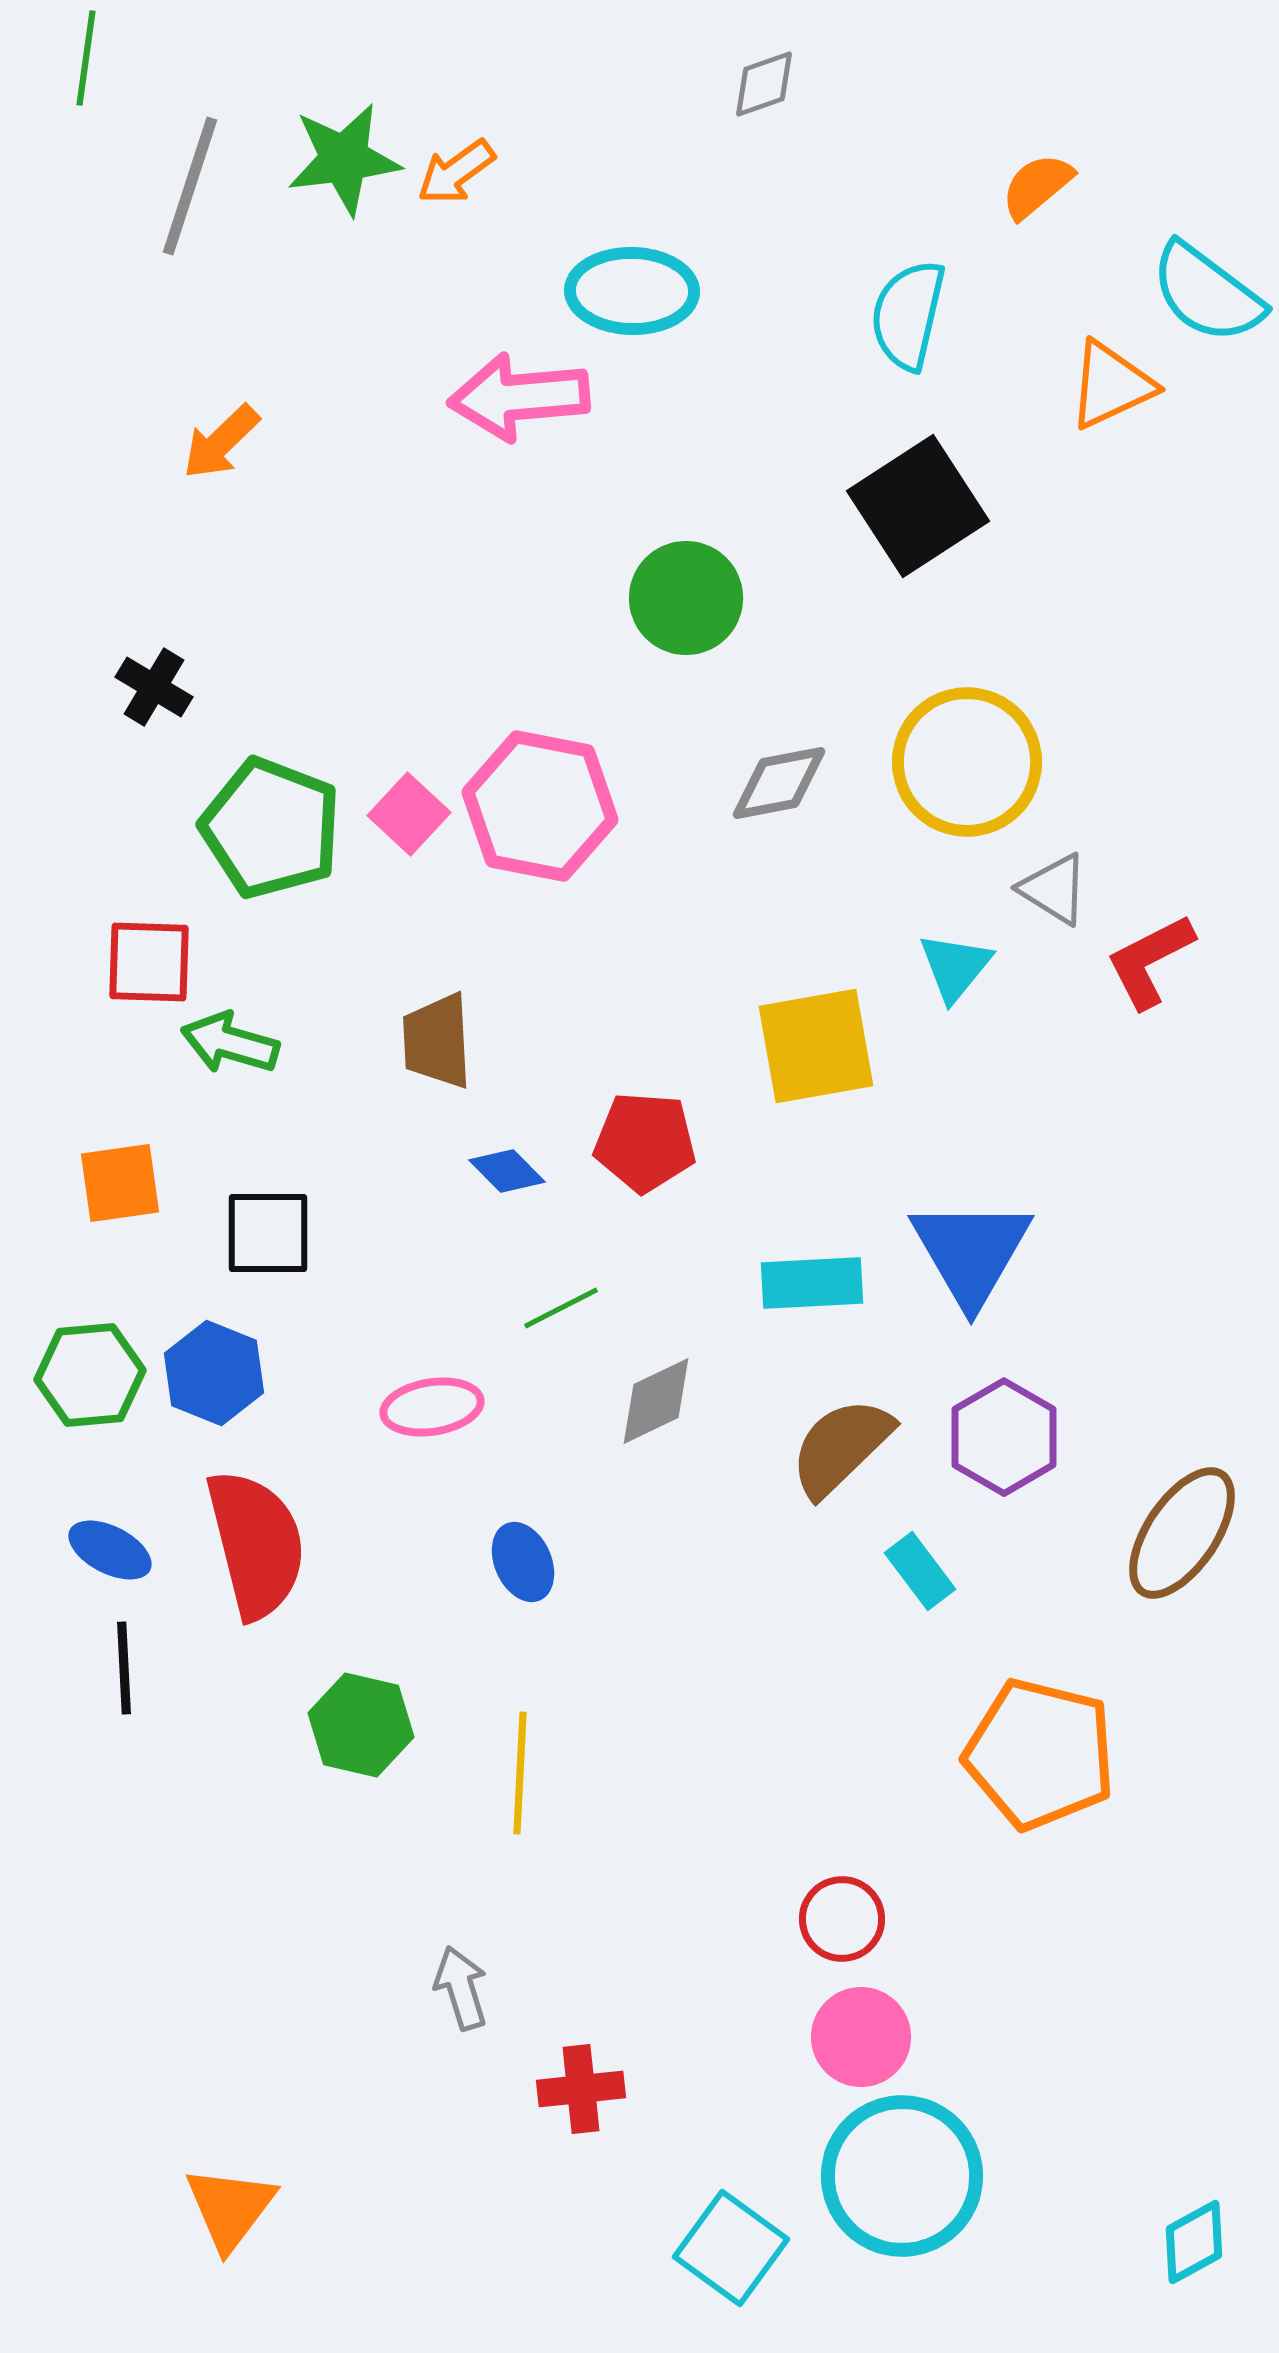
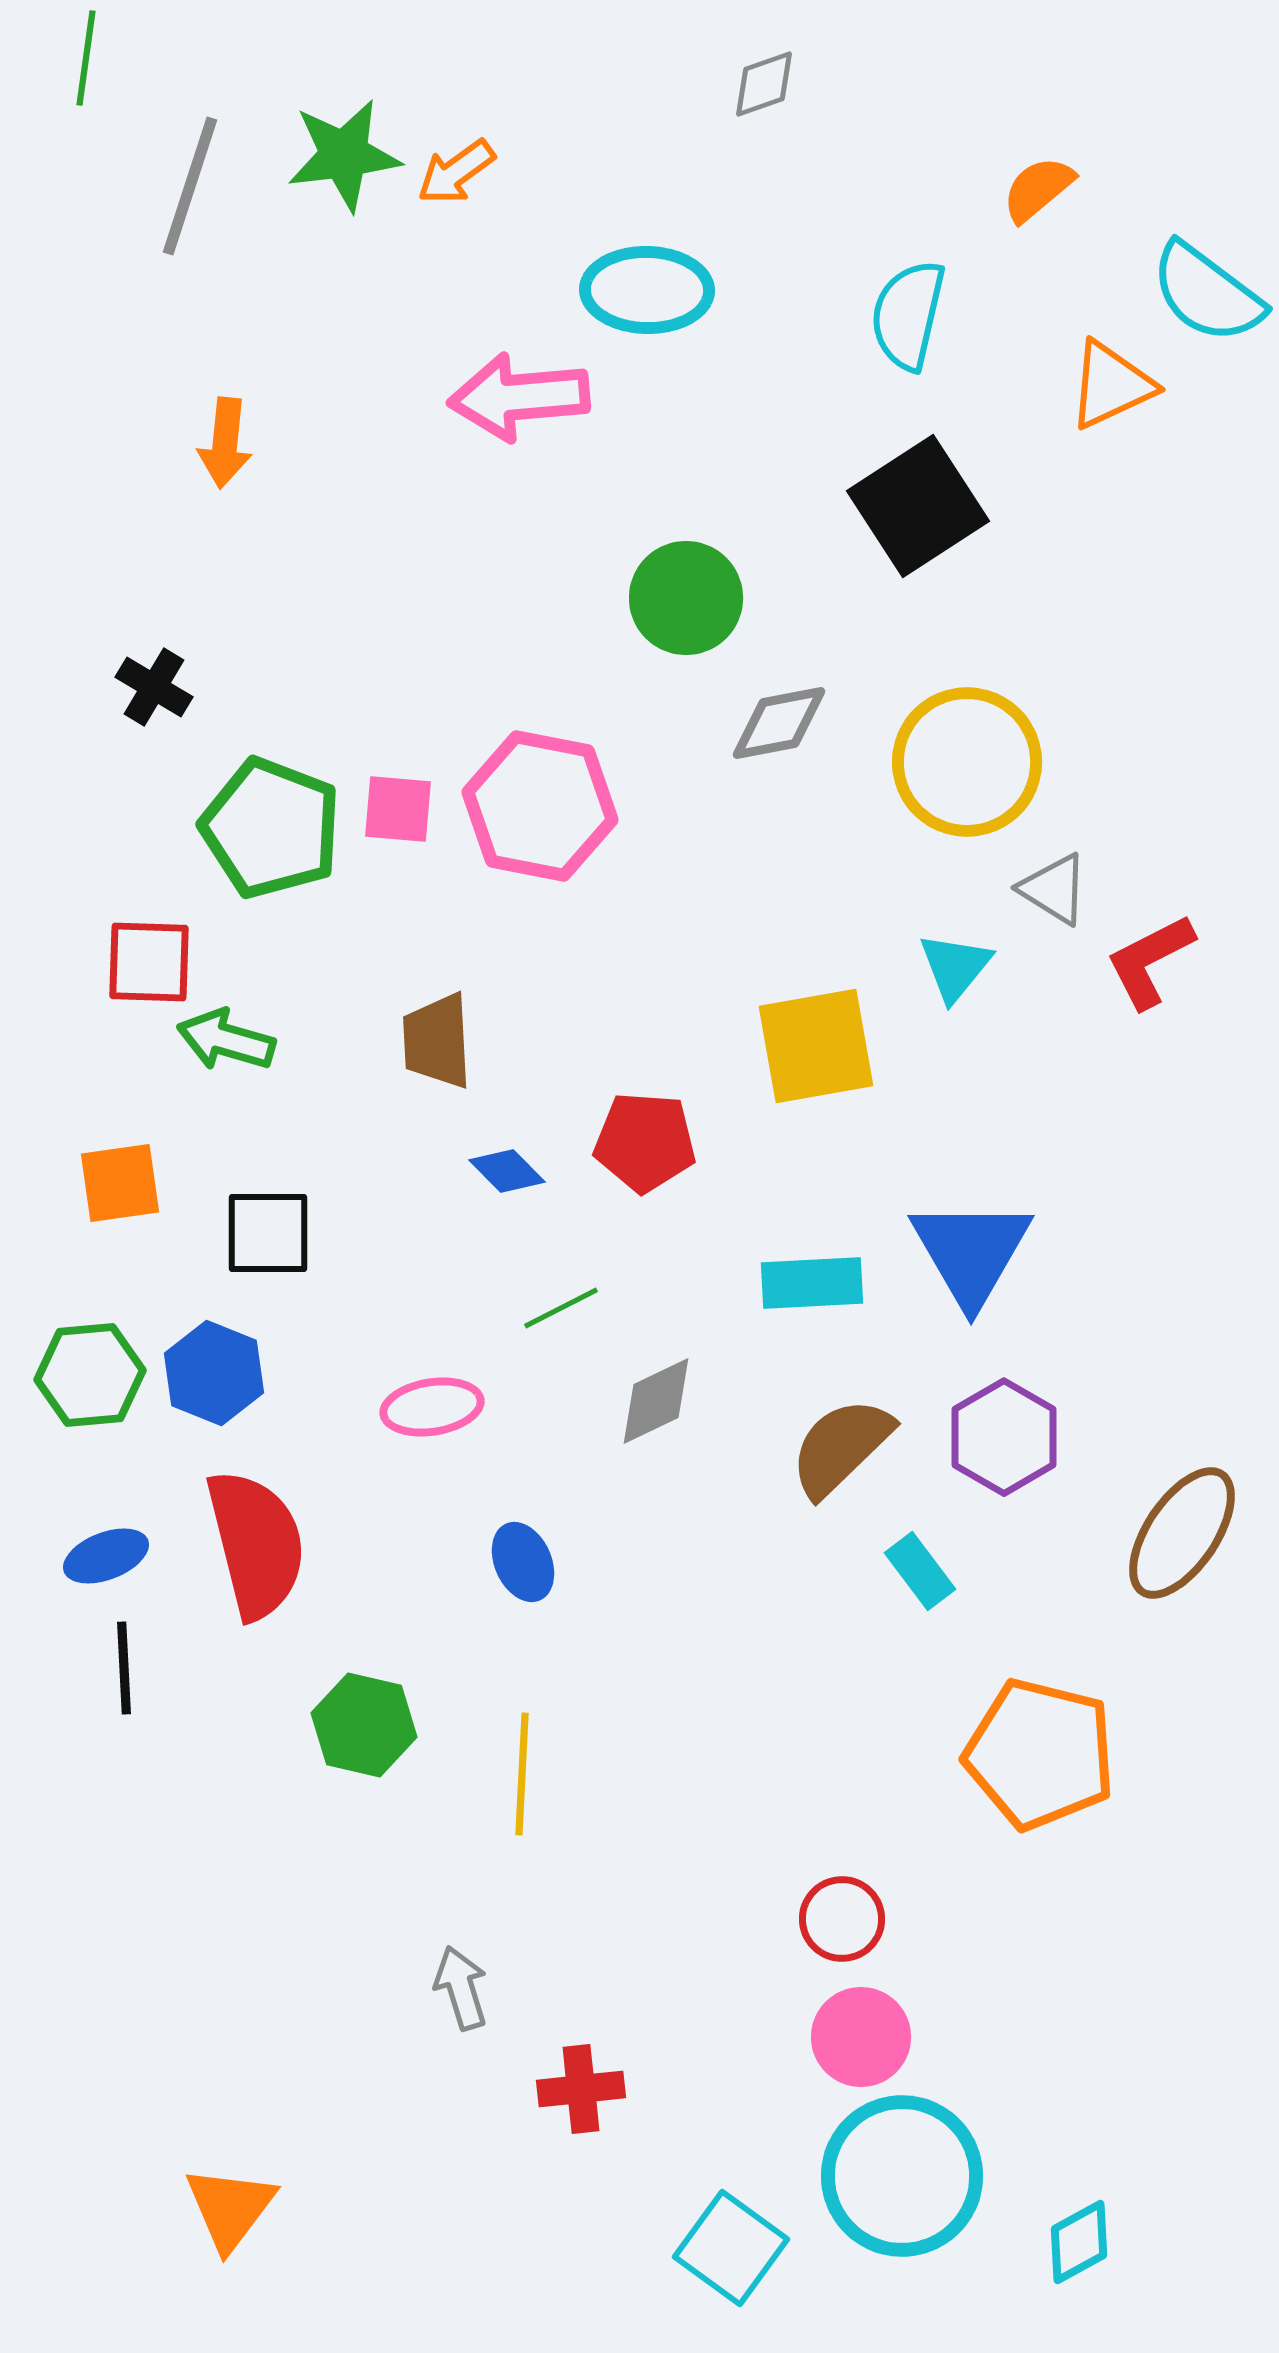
green star at (344, 159): moved 4 px up
orange semicircle at (1037, 186): moved 1 px right, 3 px down
cyan ellipse at (632, 291): moved 15 px right, 1 px up
orange arrow at (221, 442): moved 4 px right, 1 px down; rotated 40 degrees counterclockwise
gray diamond at (779, 783): moved 60 px up
pink square at (409, 814): moved 11 px left, 5 px up; rotated 38 degrees counterclockwise
green arrow at (230, 1043): moved 4 px left, 3 px up
blue ellipse at (110, 1550): moved 4 px left, 6 px down; rotated 48 degrees counterclockwise
green hexagon at (361, 1725): moved 3 px right
yellow line at (520, 1773): moved 2 px right, 1 px down
cyan diamond at (1194, 2242): moved 115 px left
